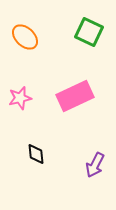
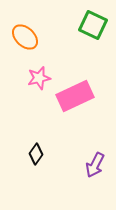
green square: moved 4 px right, 7 px up
pink star: moved 19 px right, 20 px up
black diamond: rotated 40 degrees clockwise
